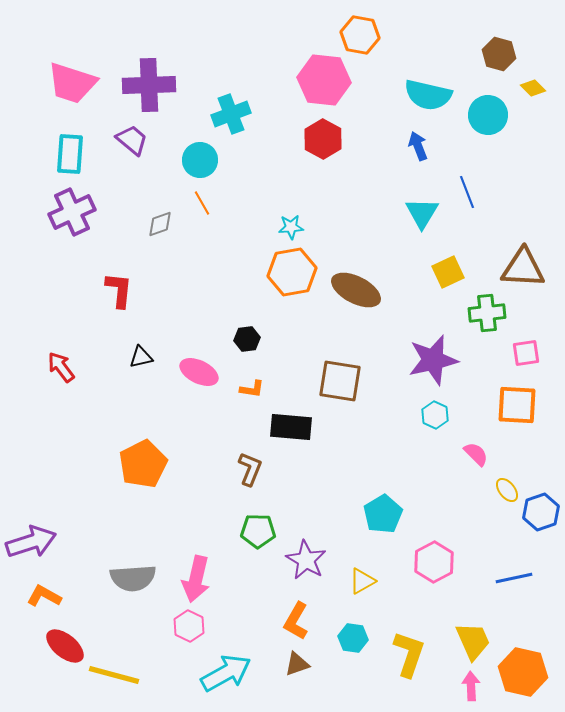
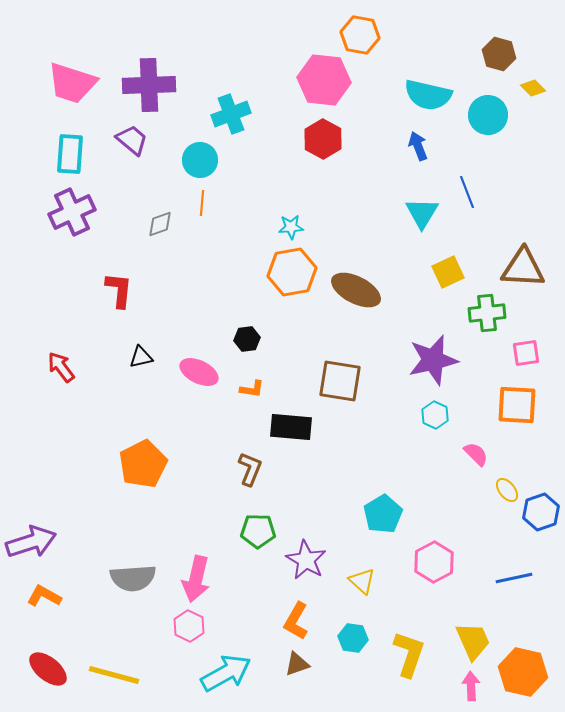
orange line at (202, 203): rotated 35 degrees clockwise
yellow triangle at (362, 581): rotated 48 degrees counterclockwise
red ellipse at (65, 646): moved 17 px left, 23 px down
